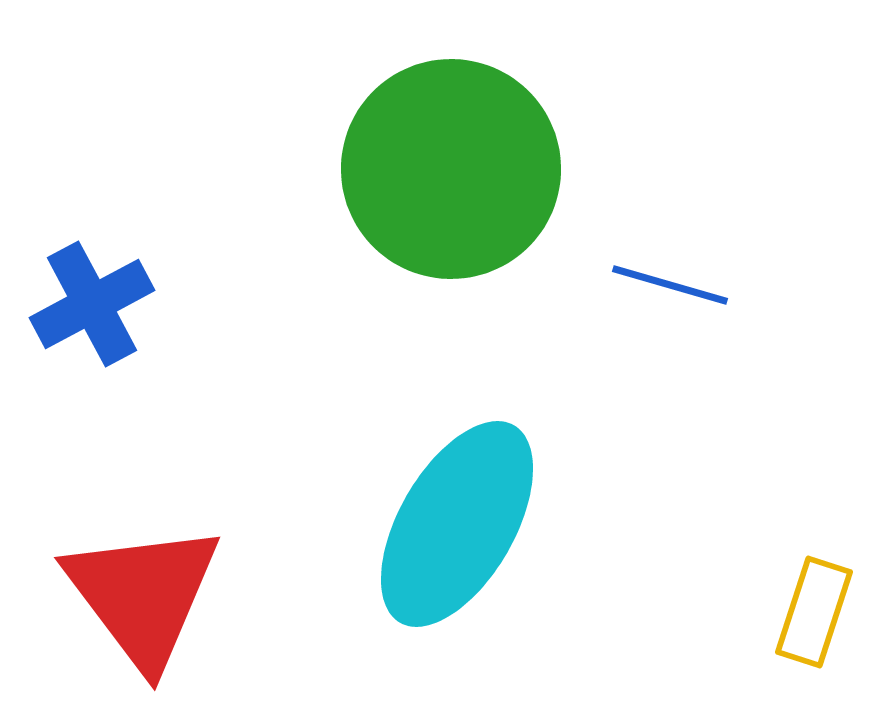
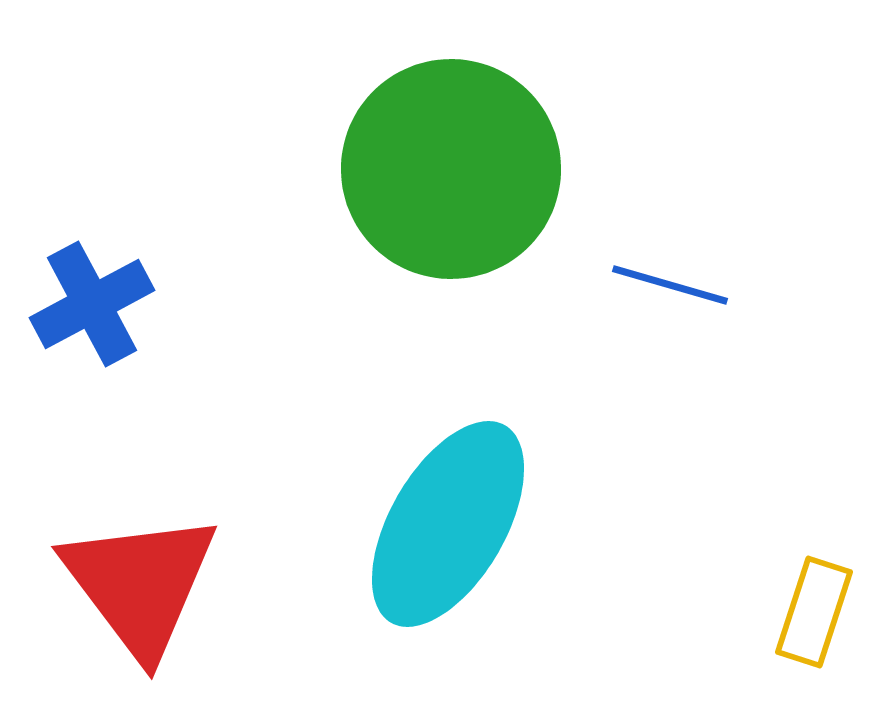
cyan ellipse: moved 9 px left
red triangle: moved 3 px left, 11 px up
